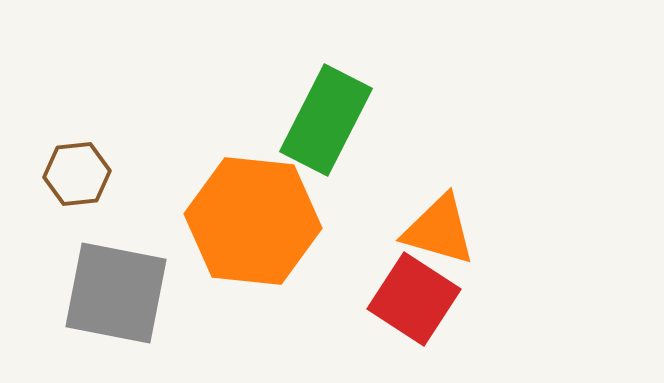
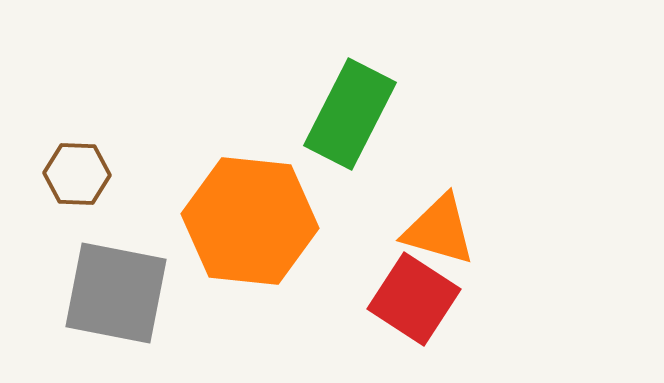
green rectangle: moved 24 px right, 6 px up
brown hexagon: rotated 8 degrees clockwise
orange hexagon: moved 3 px left
